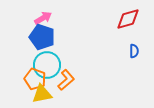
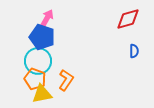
pink arrow: moved 4 px right; rotated 30 degrees counterclockwise
cyan circle: moved 9 px left, 4 px up
orange L-shape: rotated 15 degrees counterclockwise
